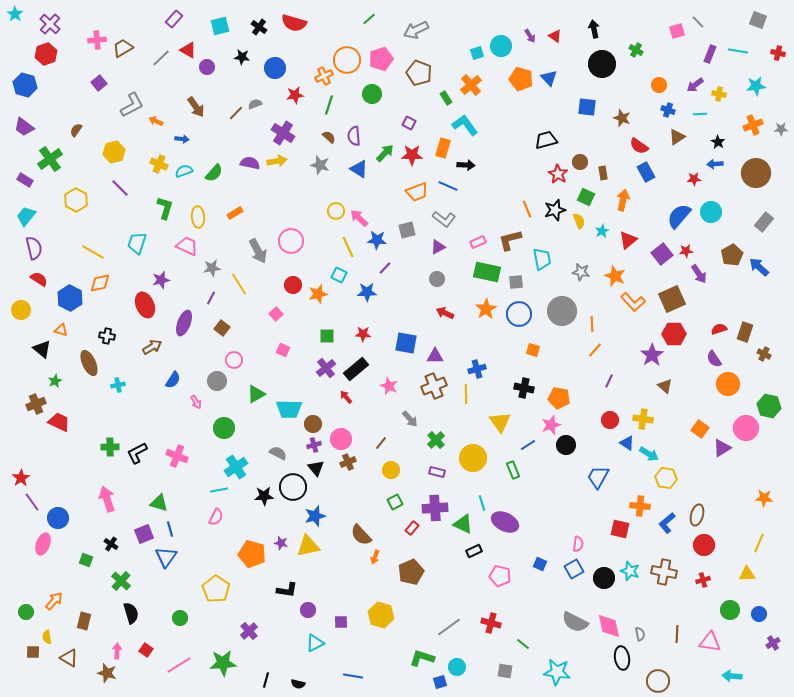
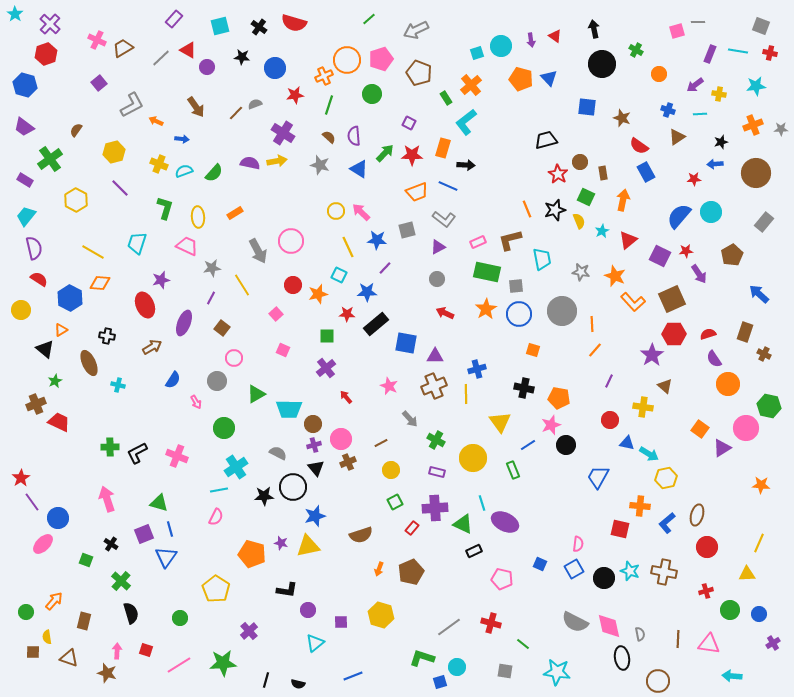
gray square at (758, 20): moved 3 px right, 6 px down
gray line at (698, 22): rotated 48 degrees counterclockwise
purple arrow at (530, 36): moved 1 px right, 4 px down; rotated 24 degrees clockwise
pink cross at (97, 40): rotated 30 degrees clockwise
red cross at (778, 53): moved 8 px left
orange circle at (659, 85): moved 11 px up
cyan L-shape at (465, 125): moved 1 px right, 3 px up; rotated 92 degrees counterclockwise
black star at (718, 142): moved 3 px right; rotated 24 degrees clockwise
pink arrow at (359, 218): moved 2 px right, 6 px up
purple square at (662, 254): moved 2 px left, 2 px down; rotated 25 degrees counterclockwise
blue arrow at (759, 267): moved 27 px down
gray square at (516, 282): moved 4 px down
orange diamond at (100, 283): rotated 15 degrees clockwise
yellow line at (239, 284): moved 3 px right, 1 px down
red semicircle at (719, 329): moved 11 px left, 5 px down
orange triangle at (61, 330): rotated 48 degrees counterclockwise
red star at (363, 334): moved 16 px left, 20 px up
black triangle at (42, 349): moved 3 px right
pink circle at (234, 360): moved 2 px up
black rectangle at (356, 369): moved 20 px right, 45 px up
cyan cross at (118, 385): rotated 24 degrees clockwise
yellow cross at (643, 419): moved 12 px up
green cross at (436, 440): rotated 18 degrees counterclockwise
brown line at (381, 443): rotated 24 degrees clockwise
blue triangle at (627, 443): rotated 21 degrees counterclockwise
yellow hexagon at (666, 478): rotated 20 degrees counterclockwise
orange star at (764, 498): moved 3 px left, 13 px up
brown semicircle at (361, 535): rotated 65 degrees counterclockwise
pink ellipse at (43, 544): rotated 25 degrees clockwise
red circle at (704, 545): moved 3 px right, 2 px down
orange arrow at (375, 557): moved 4 px right, 12 px down
pink pentagon at (500, 576): moved 2 px right, 3 px down
red cross at (703, 580): moved 3 px right, 11 px down
brown line at (677, 634): moved 1 px right, 5 px down
pink triangle at (710, 642): moved 1 px left, 2 px down
cyan triangle at (315, 643): rotated 12 degrees counterclockwise
red square at (146, 650): rotated 16 degrees counterclockwise
brown triangle at (69, 658): rotated 12 degrees counterclockwise
blue line at (353, 676): rotated 30 degrees counterclockwise
